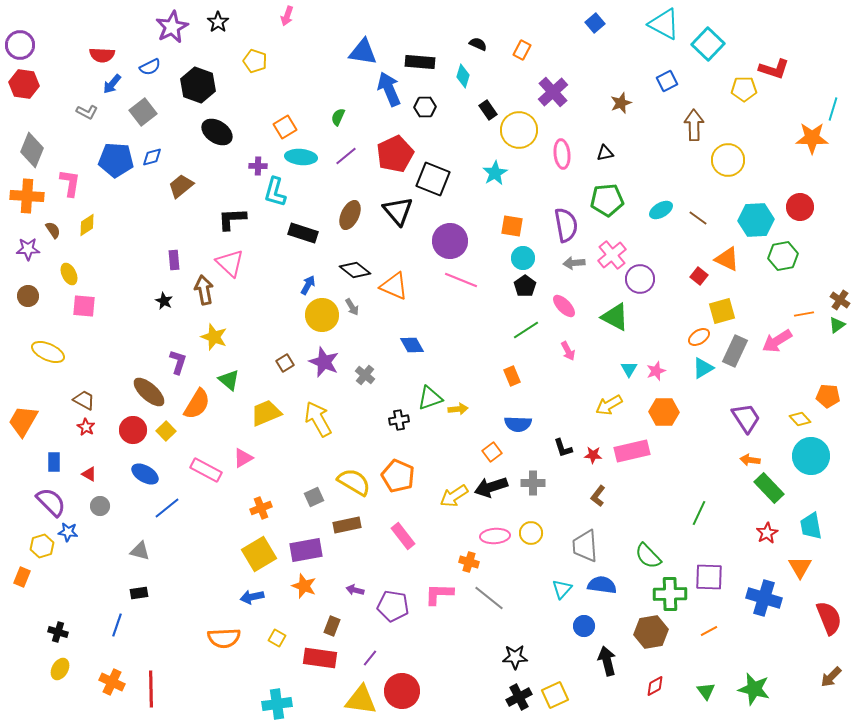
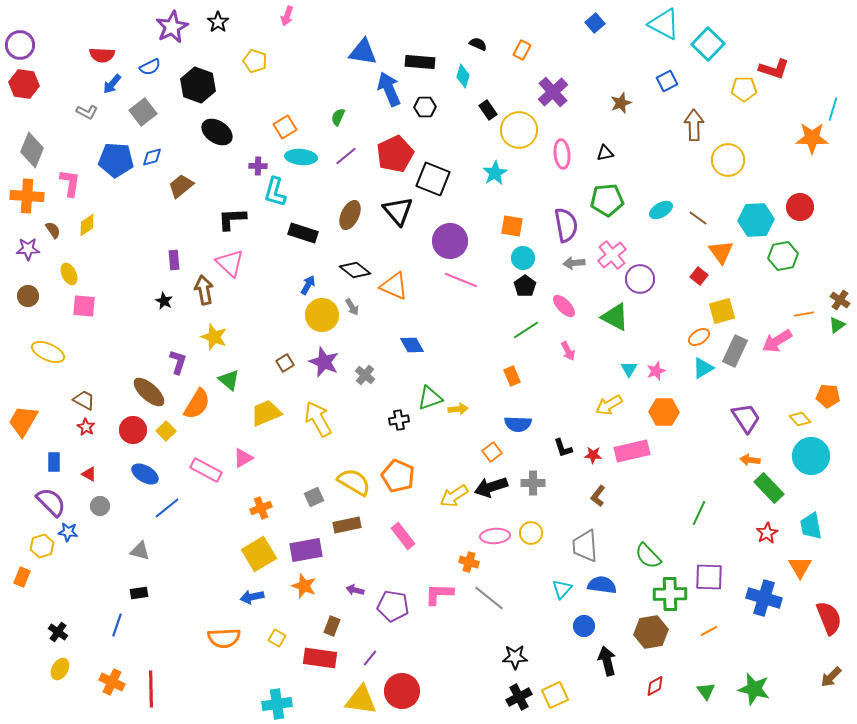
orange triangle at (727, 259): moved 6 px left, 7 px up; rotated 28 degrees clockwise
black cross at (58, 632): rotated 18 degrees clockwise
